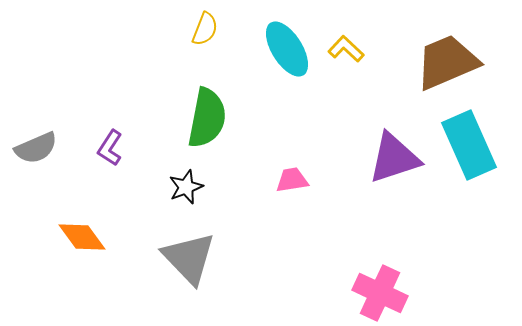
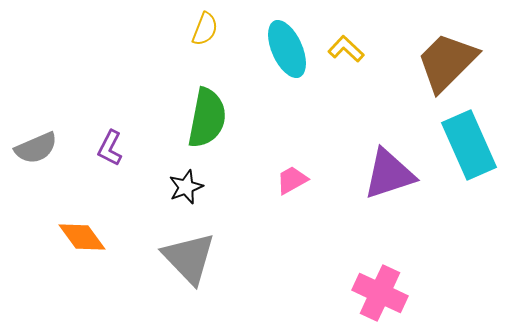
cyan ellipse: rotated 8 degrees clockwise
brown trapezoid: rotated 22 degrees counterclockwise
purple L-shape: rotated 6 degrees counterclockwise
purple triangle: moved 5 px left, 16 px down
pink trapezoid: rotated 20 degrees counterclockwise
